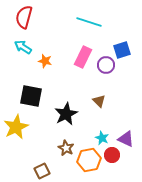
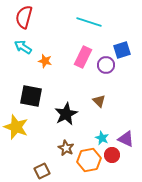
yellow star: rotated 25 degrees counterclockwise
